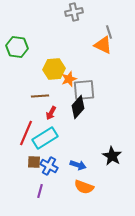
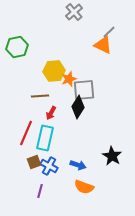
gray cross: rotated 30 degrees counterclockwise
gray line: rotated 64 degrees clockwise
green hexagon: rotated 20 degrees counterclockwise
yellow hexagon: moved 2 px down
black diamond: rotated 10 degrees counterclockwise
cyan rectangle: rotated 45 degrees counterclockwise
brown square: rotated 24 degrees counterclockwise
